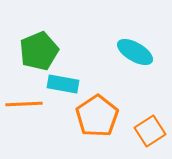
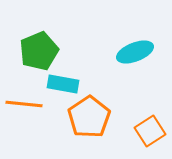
cyan ellipse: rotated 51 degrees counterclockwise
orange line: rotated 9 degrees clockwise
orange pentagon: moved 8 px left, 1 px down
